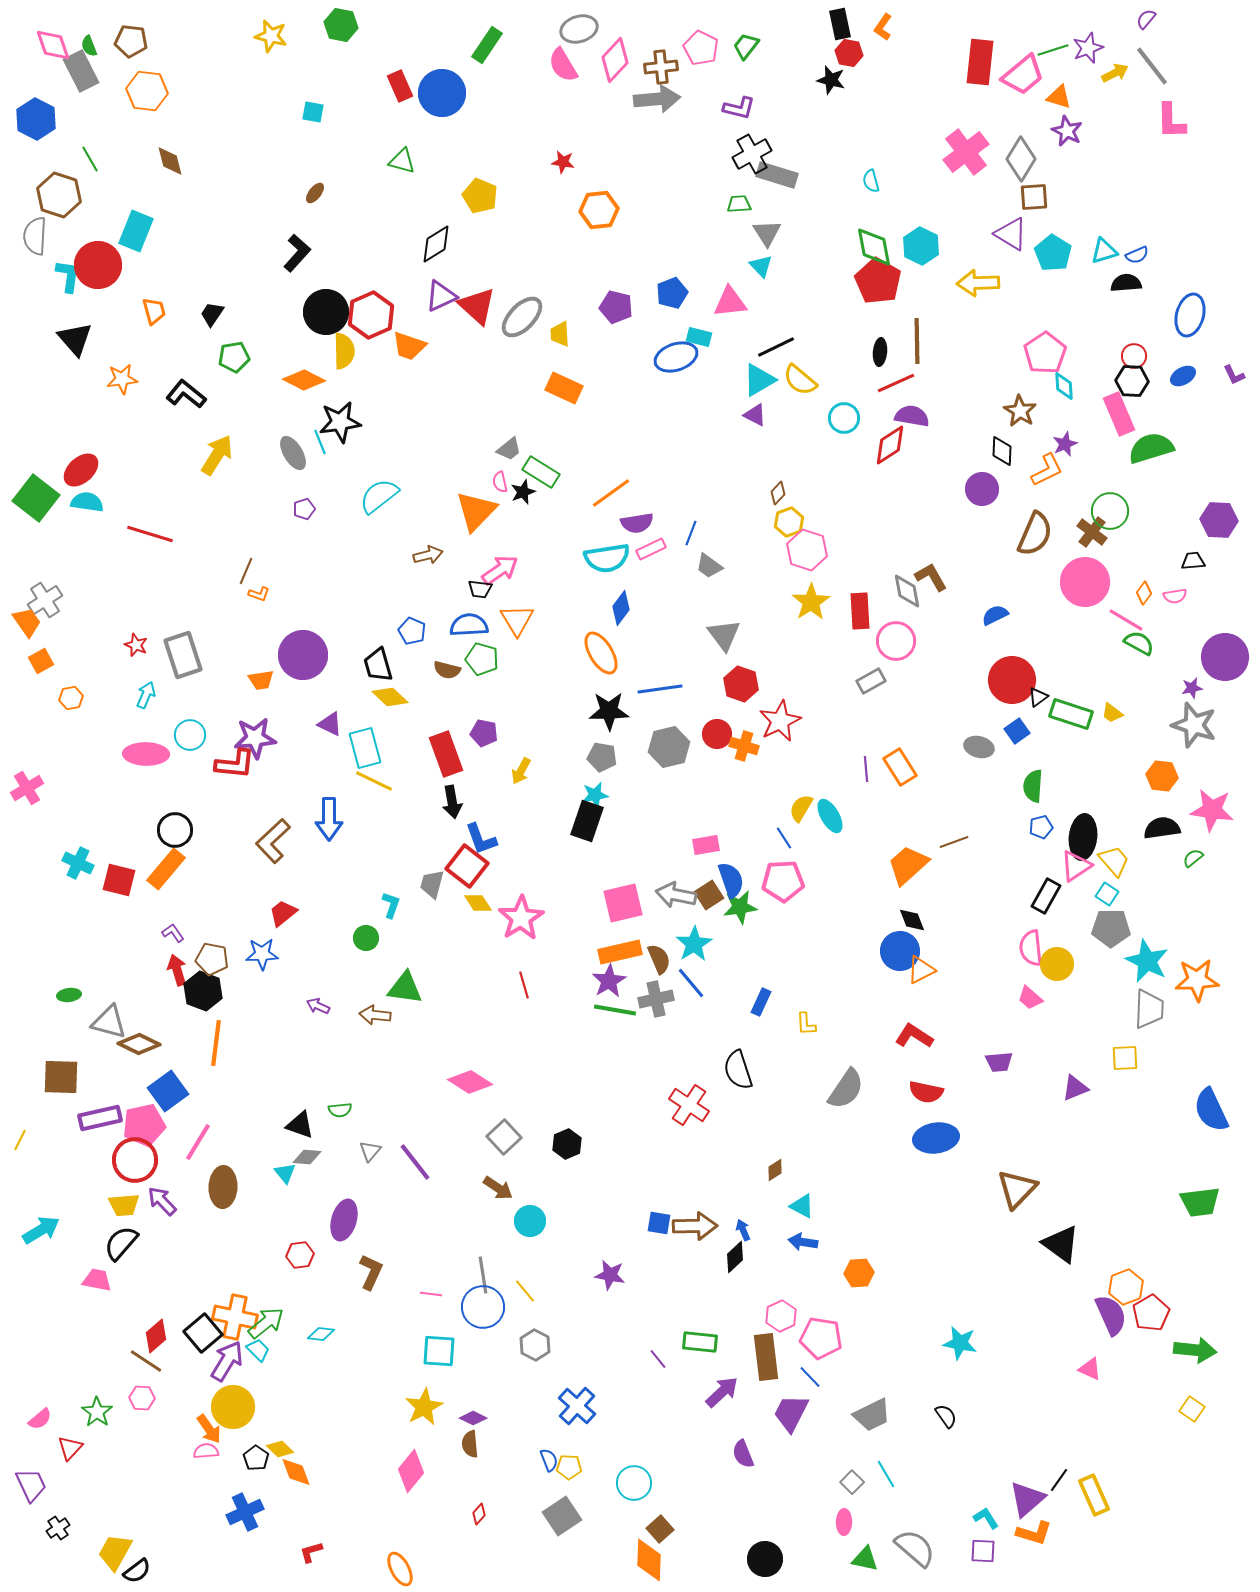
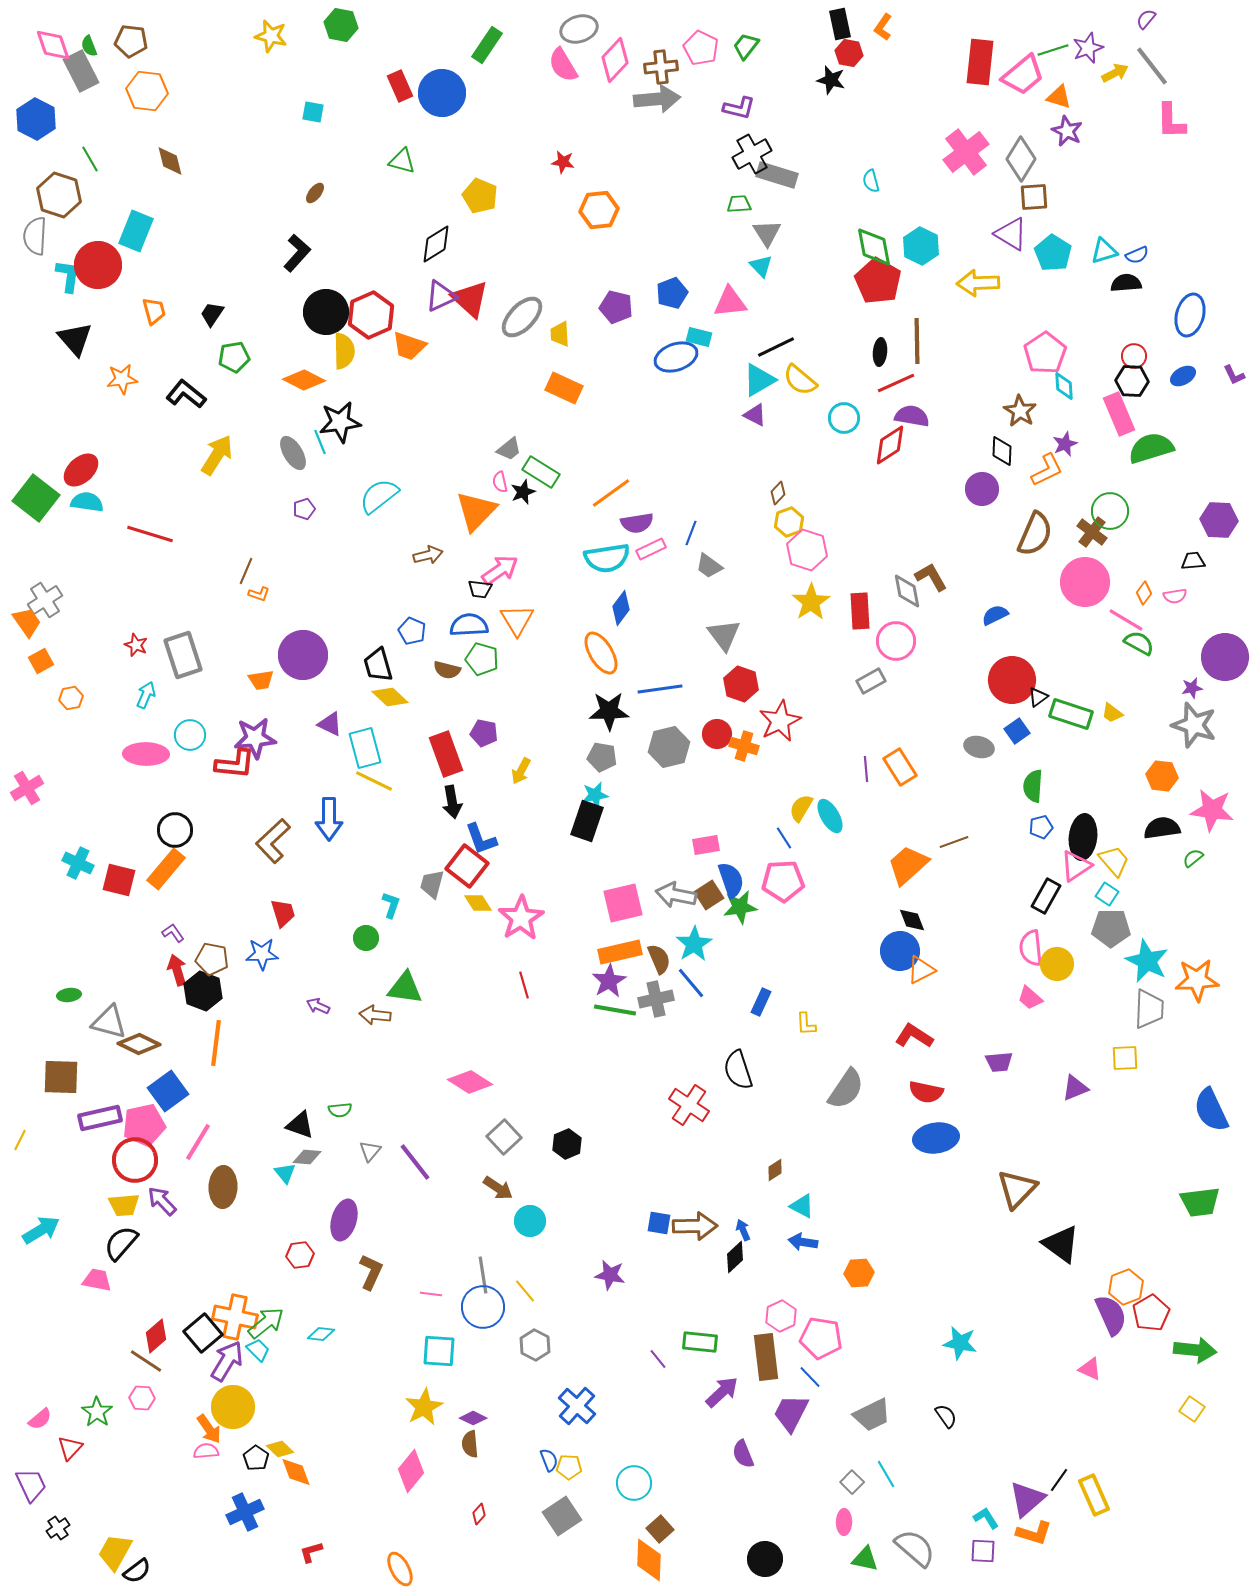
red triangle at (477, 306): moved 7 px left, 7 px up
red trapezoid at (283, 913): rotated 112 degrees clockwise
